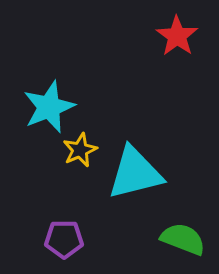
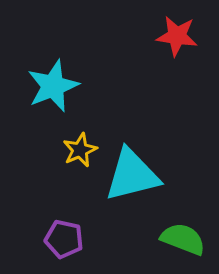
red star: rotated 27 degrees counterclockwise
cyan star: moved 4 px right, 21 px up
cyan triangle: moved 3 px left, 2 px down
purple pentagon: rotated 12 degrees clockwise
